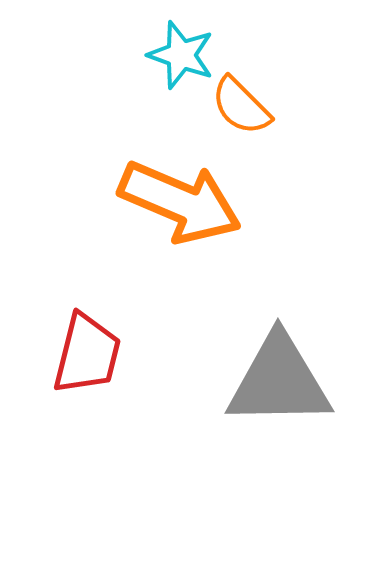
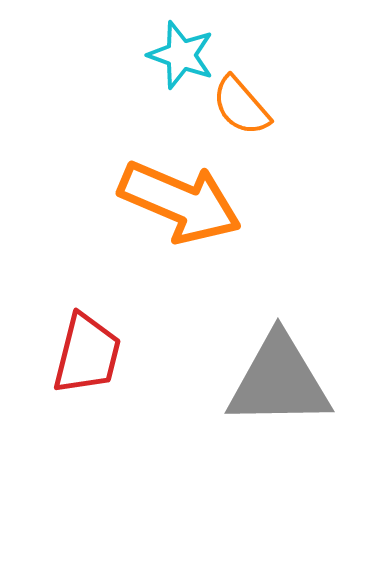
orange semicircle: rotated 4 degrees clockwise
